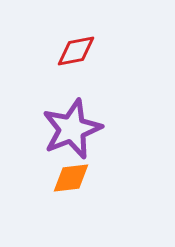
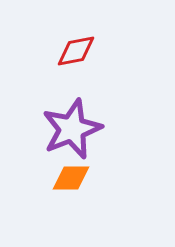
orange diamond: rotated 6 degrees clockwise
